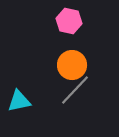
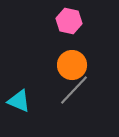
gray line: moved 1 px left
cyan triangle: rotated 35 degrees clockwise
